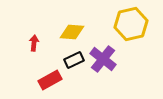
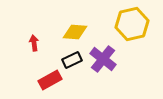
yellow hexagon: moved 1 px right
yellow diamond: moved 3 px right
red arrow: rotated 14 degrees counterclockwise
black rectangle: moved 2 px left
